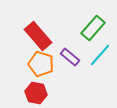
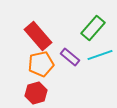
cyan line: rotated 30 degrees clockwise
orange pentagon: rotated 30 degrees counterclockwise
red hexagon: rotated 25 degrees counterclockwise
